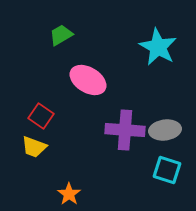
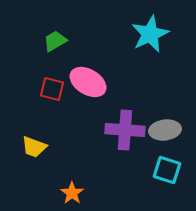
green trapezoid: moved 6 px left, 6 px down
cyan star: moved 8 px left, 13 px up; rotated 18 degrees clockwise
pink ellipse: moved 2 px down
red square: moved 11 px right, 27 px up; rotated 20 degrees counterclockwise
orange star: moved 3 px right, 1 px up
